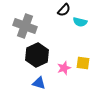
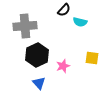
gray cross: rotated 25 degrees counterclockwise
yellow square: moved 9 px right, 5 px up
pink star: moved 1 px left, 2 px up
blue triangle: rotated 32 degrees clockwise
